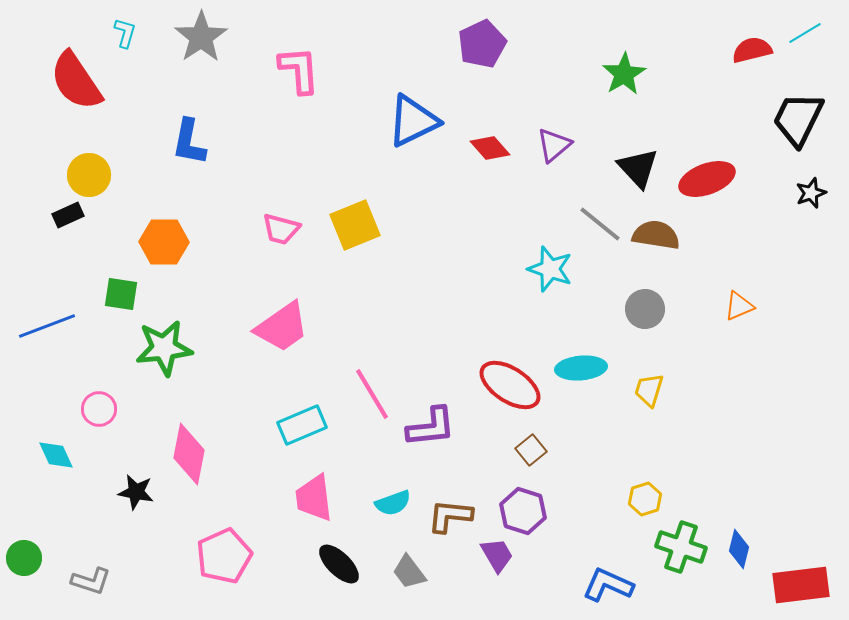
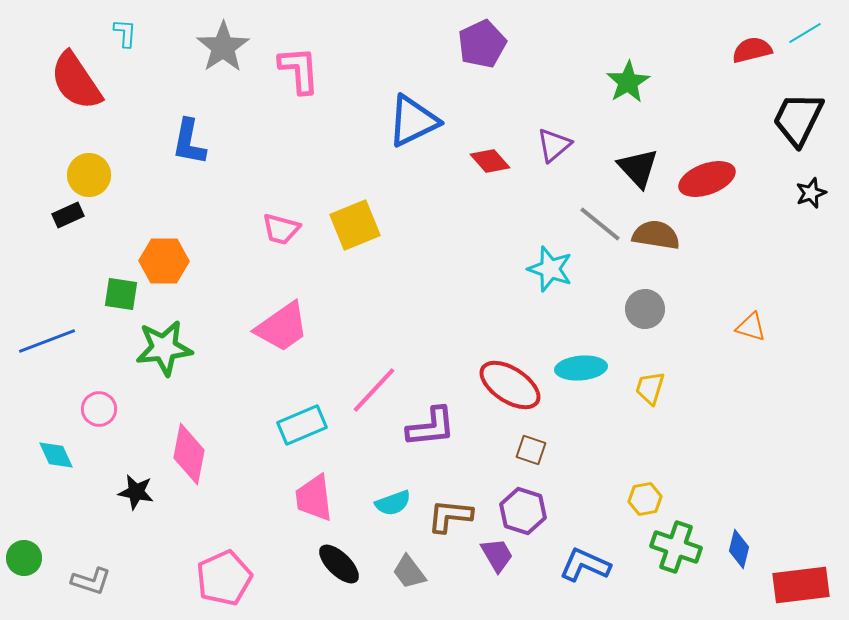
cyan L-shape at (125, 33): rotated 12 degrees counterclockwise
gray star at (201, 37): moved 22 px right, 10 px down
green star at (624, 74): moved 4 px right, 8 px down
red diamond at (490, 148): moved 13 px down
orange hexagon at (164, 242): moved 19 px down
orange triangle at (739, 306): moved 12 px right, 21 px down; rotated 40 degrees clockwise
blue line at (47, 326): moved 15 px down
yellow trapezoid at (649, 390): moved 1 px right, 2 px up
pink line at (372, 394): moved 2 px right, 4 px up; rotated 74 degrees clockwise
brown square at (531, 450): rotated 32 degrees counterclockwise
yellow hexagon at (645, 499): rotated 8 degrees clockwise
green cross at (681, 547): moved 5 px left
pink pentagon at (224, 556): moved 22 px down
blue L-shape at (608, 585): moved 23 px left, 20 px up
